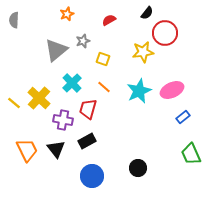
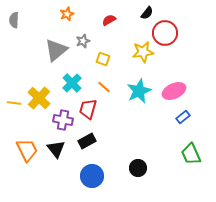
pink ellipse: moved 2 px right, 1 px down
yellow line: rotated 32 degrees counterclockwise
